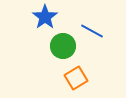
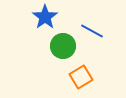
orange square: moved 5 px right, 1 px up
